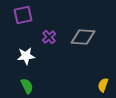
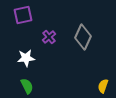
gray diamond: rotated 70 degrees counterclockwise
white star: moved 2 px down
yellow semicircle: moved 1 px down
